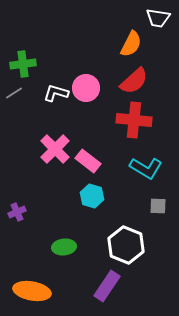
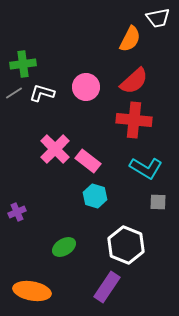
white trapezoid: rotated 20 degrees counterclockwise
orange semicircle: moved 1 px left, 5 px up
pink circle: moved 1 px up
white L-shape: moved 14 px left
cyan hexagon: moved 3 px right
gray square: moved 4 px up
green ellipse: rotated 25 degrees counterclockwise
purple rectangle: moved 1 px down
